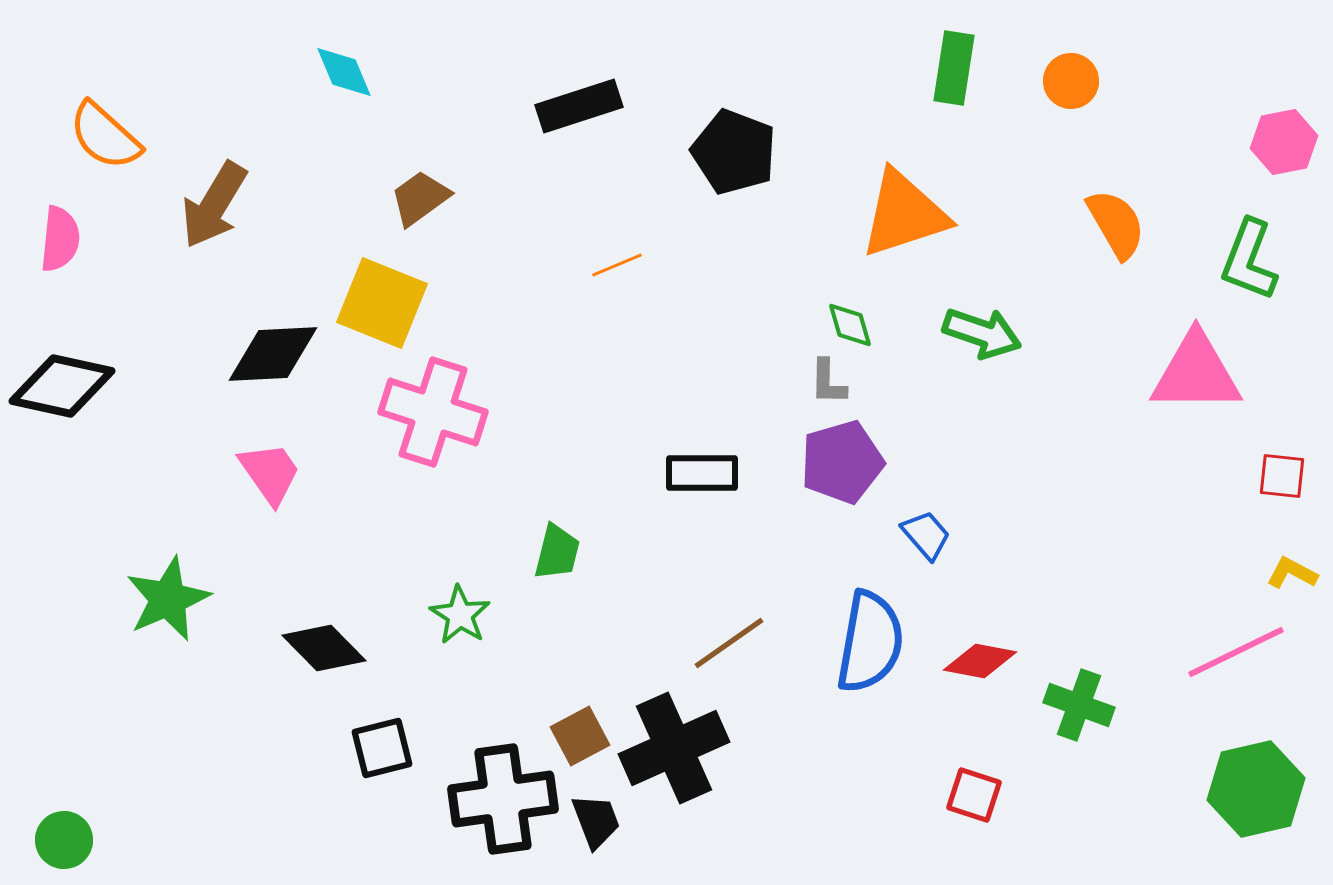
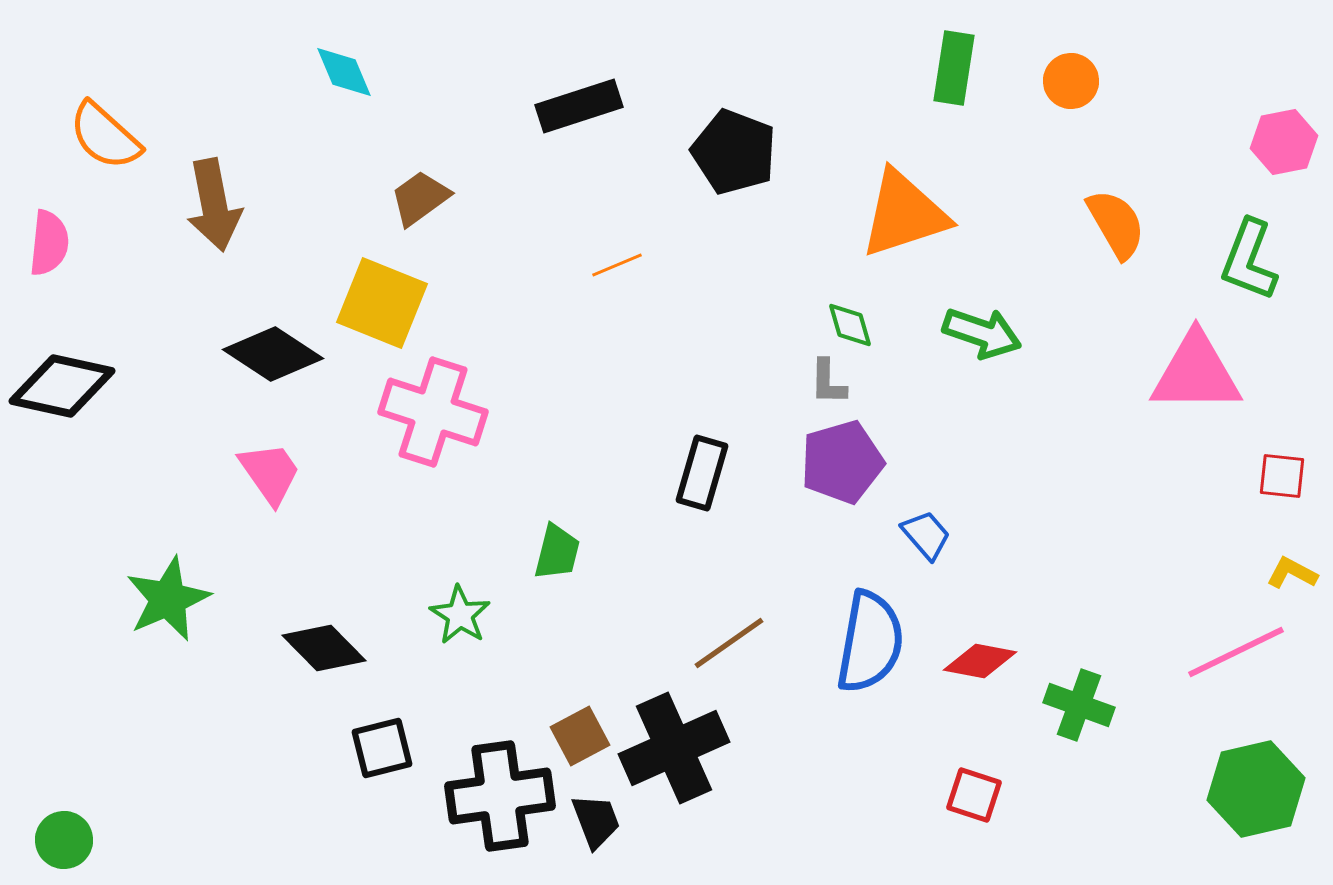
brown arrow at (214, 205): rotated 42 degrees counterclockwise
pink semicircle at (60, 239): moved 11 px left, 4 px down
black diamond at (273, 354): rotated 36 degrees clockwise
black rectangle at (702, 473): rotated 74 degrees counterclockwise
black cross at (503, 799): moved 3 px left, 3 px up
